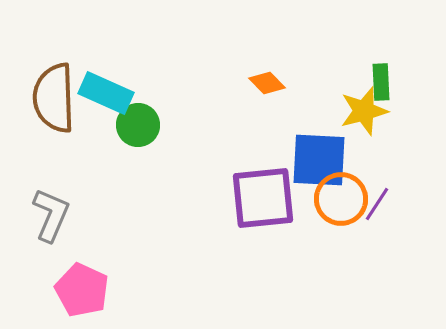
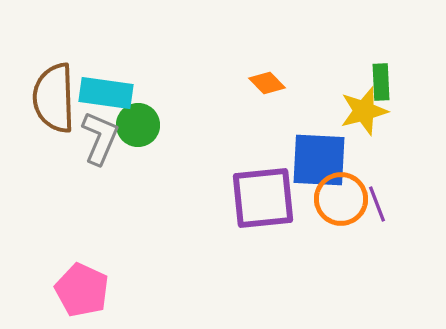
cyan rectangle: rotated 16 degrees counterclockwise
purple line: rotated 54 degrees counterclockwise
gray L-shape: moved 49 px right, 77 px up
